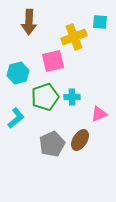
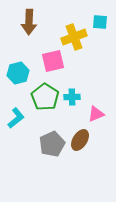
green pentagon: rotated 20 degrees counterclockwise
pink triangle: moved 3 px left
